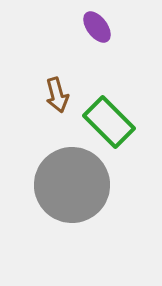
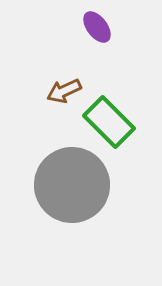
brown arrow: moved 7 px right, 4 px up; rotated 80 degrees clockwise
